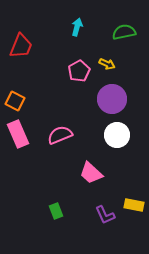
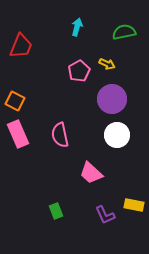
pink semicircle: rotated 80 degrees counterclockwise
